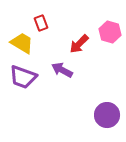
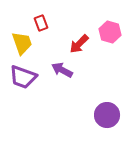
yellow trapezoid: rotated 40 degrees clockwise
